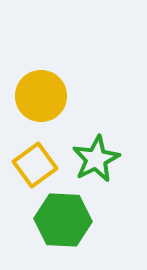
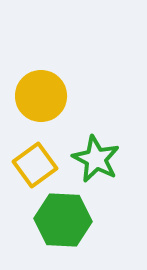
green star: rotated 18 degrees counterclockwise
